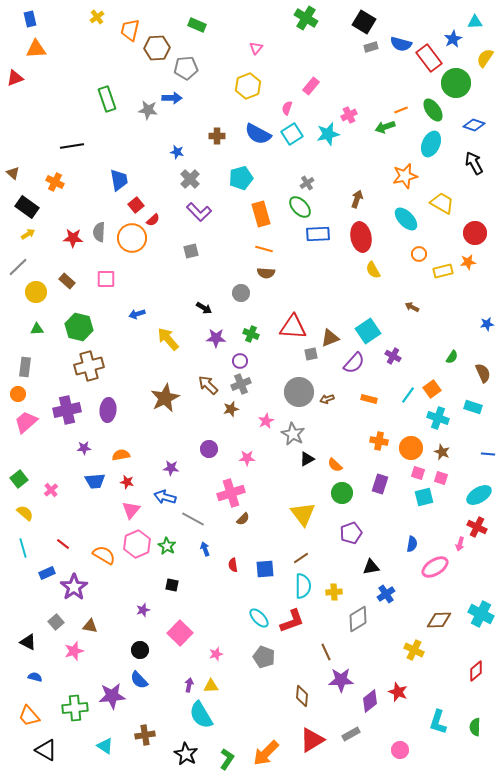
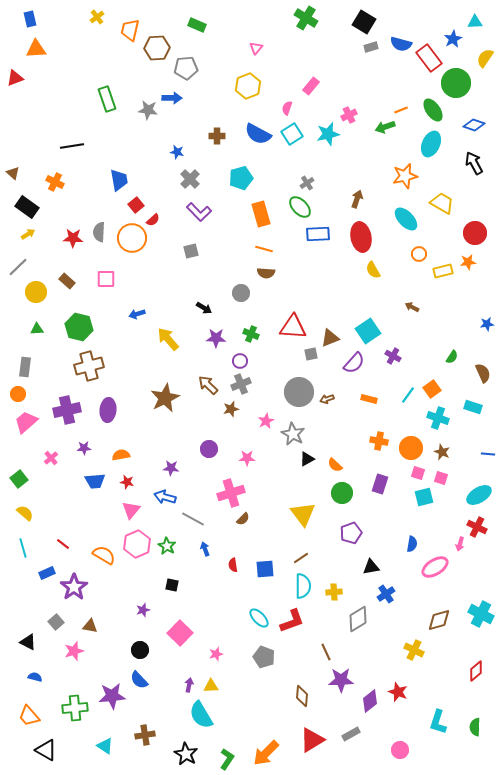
pink cross at (51, 490): moved 32 px up
brown diamond at (439, 620): rotated 15 degrees counterclockwise
